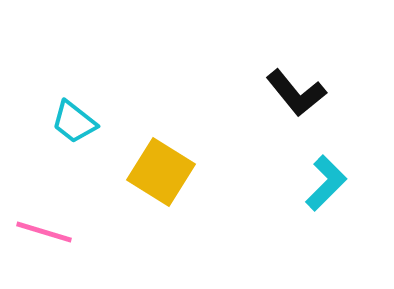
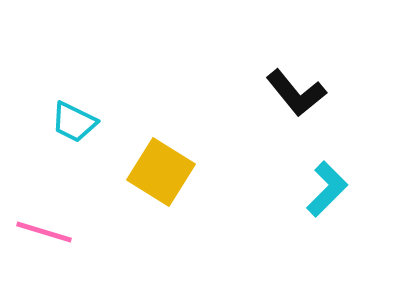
cyan trapezoid: rotated 12 degrees counterclockwise
cyan L-shape: moved 1 px right, 6 px down
